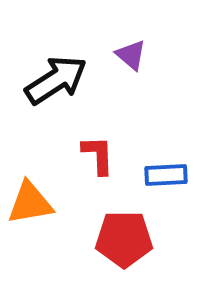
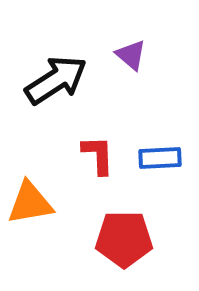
blue rectangle: moved 6 px left, 17 px up
